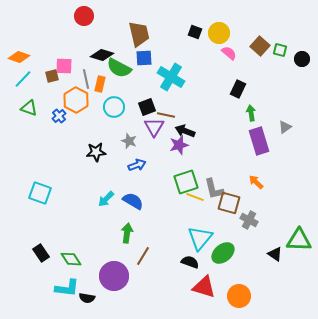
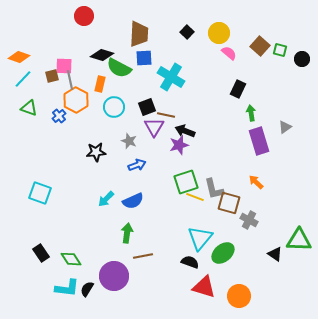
black square at (195, 32): moved 8 px left; rotated 24 degrees clockwise
brown trapezoid at (139, 34): rotated 16 degrees clockwise
gray line at (86, 79): moved 16 px left, 1 px down
blue semicircle at (133, 201): rotated 125 degrees clockwise
brown line at (143, 256): rotated 48 degrees clockwise
black semicircle at (87, 298): moved 9 px up; rotated 112 degrees clockwise
